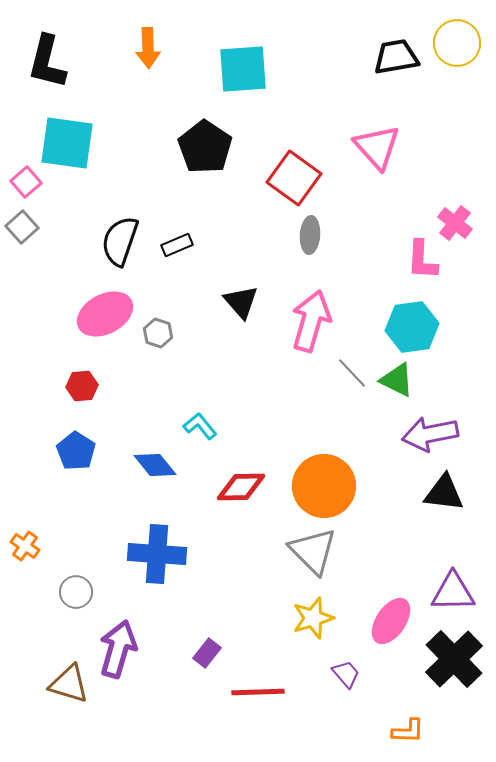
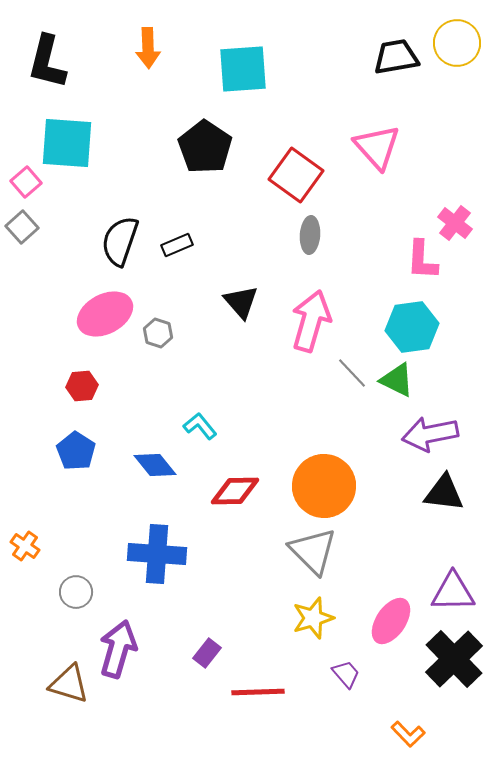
cyan square at (67, 143): rotated 4 degrees counterclockwise
red square at (294, 178): moved 2 px right, 3 px up
red diamond at (241, 487): moved 6 px left, 4 px down
orange L-shape at (408, 731): moved 3 px down; rotated 44 degrees clockwise
